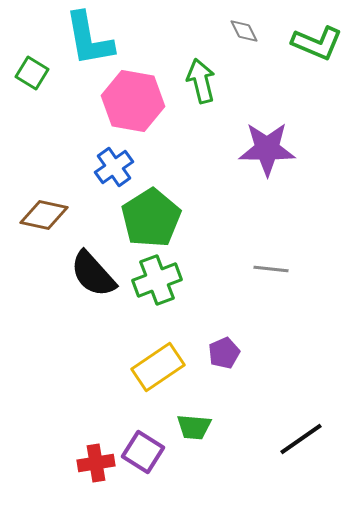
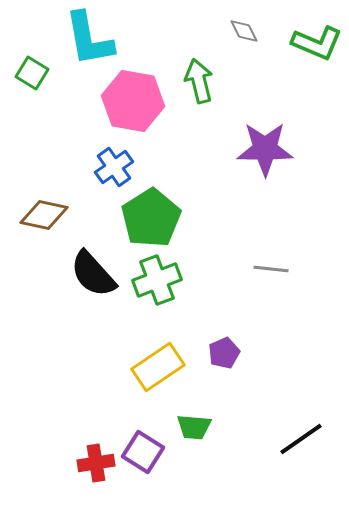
green arrow: moved 2 px left
purple star: moved 2 px left
